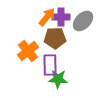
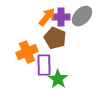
gray ellipse: moved 1 px left, 5 px up
brown pentagon: rotated 25 degrees clockwise
orange cross: moved 1 px left, 1 px down; rotated 15 degrees clockwise
purple rectangle: moved 6 px left
green star: rotated 30 degrees clockwise
